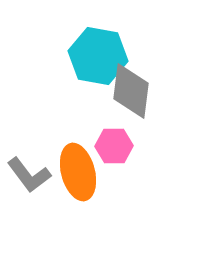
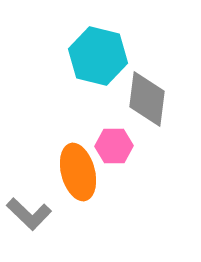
cyan hexagon: rotated 4 degrees clockwise
gray diamond: moved 16 px right, 8 px down
gray L-shape: moved 39 px down; rotated 9 degrees counterclockwise
